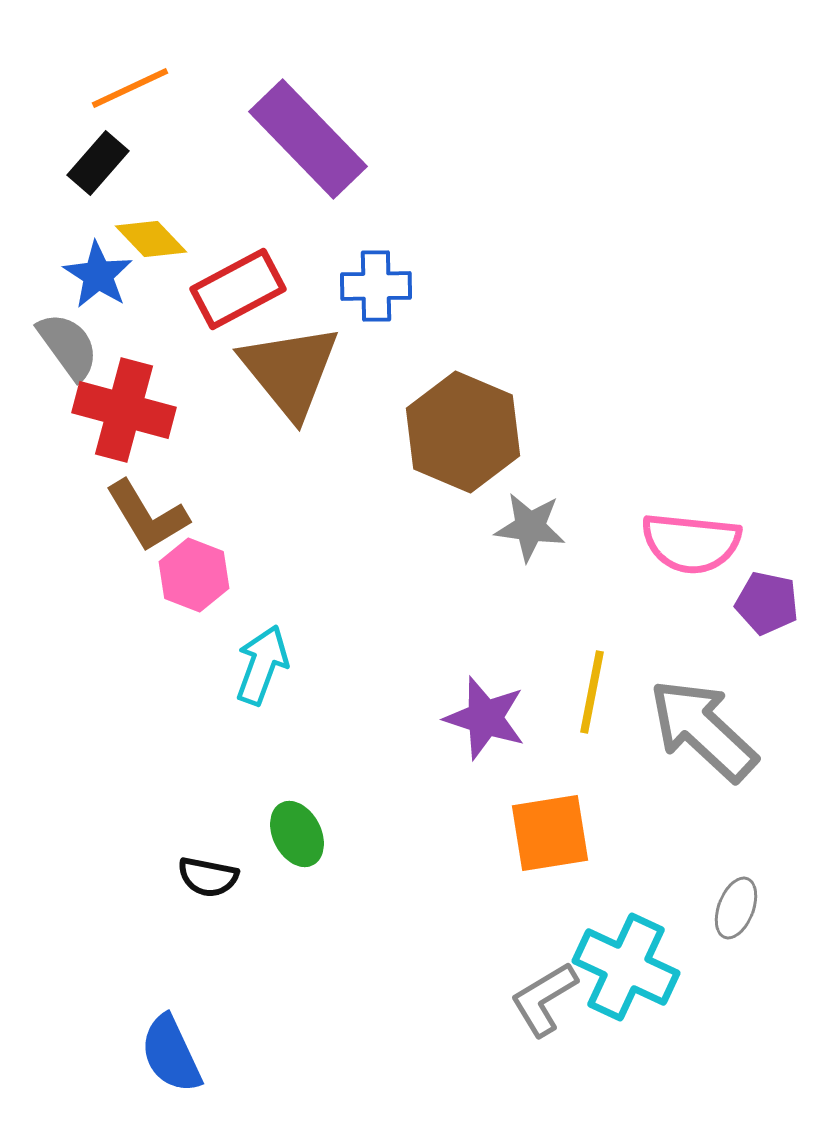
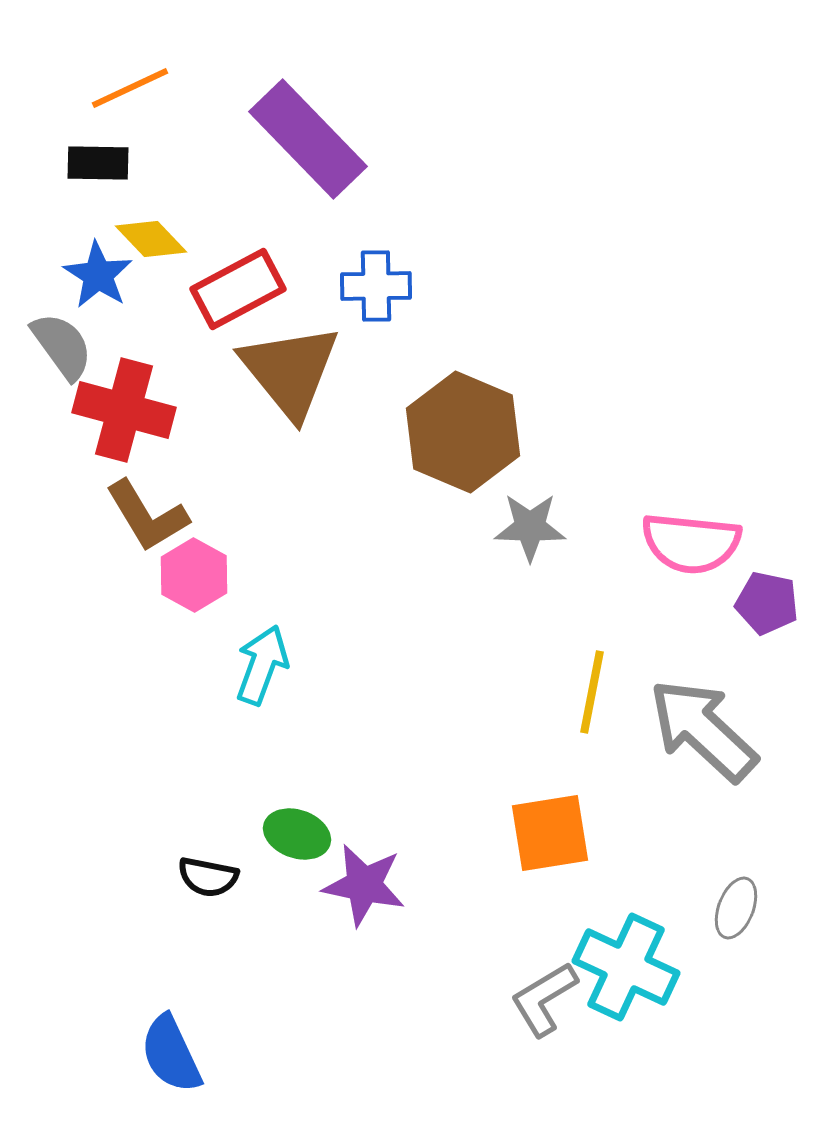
black rectangle: rotated 50 degrees clockwise
gray semicircle: moved 6 px left
gray star: rotated 6 degrees counterclockwise
pink hexagon: rotated 8 degrees clockwise
purple star: moved 121 px left, 167 px down; rotated 6 degrees counterclockwise
green ellipse: rotated 44 degrees counterclockwise
